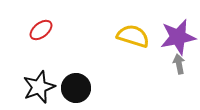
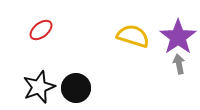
purple star: rotated 24 degrees counterclockwise
